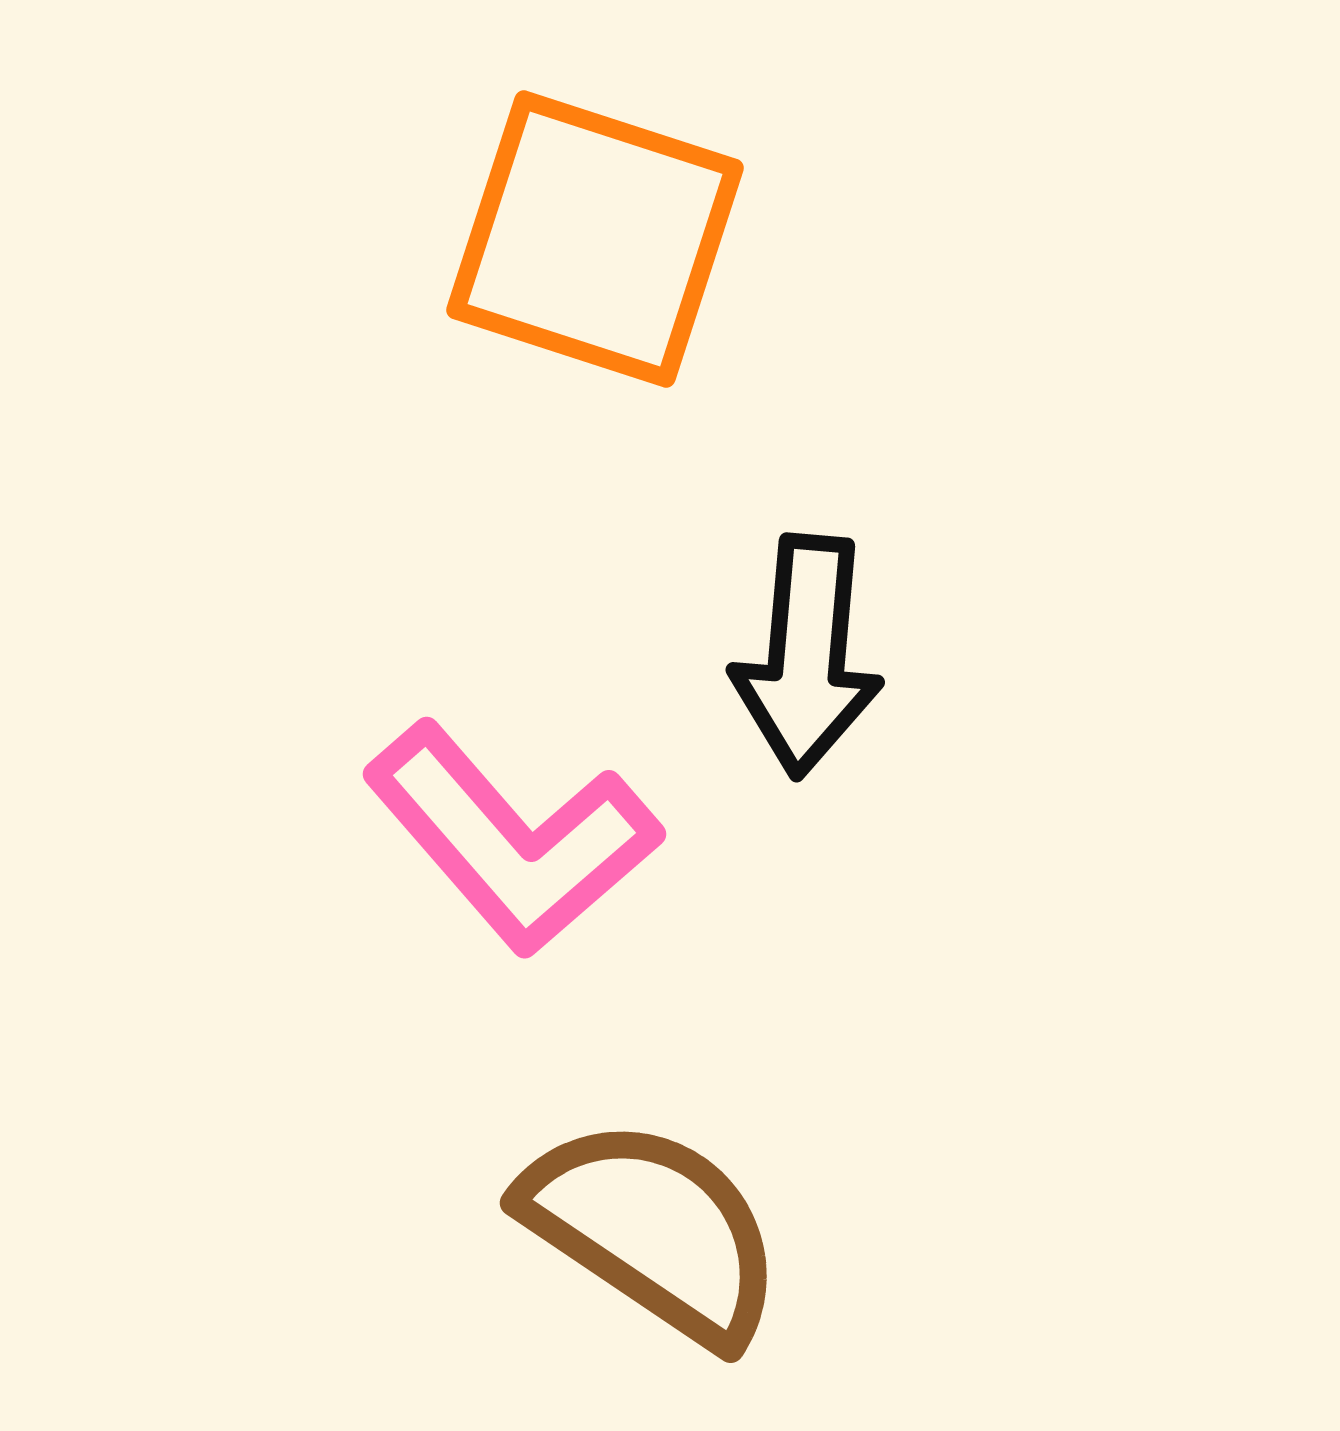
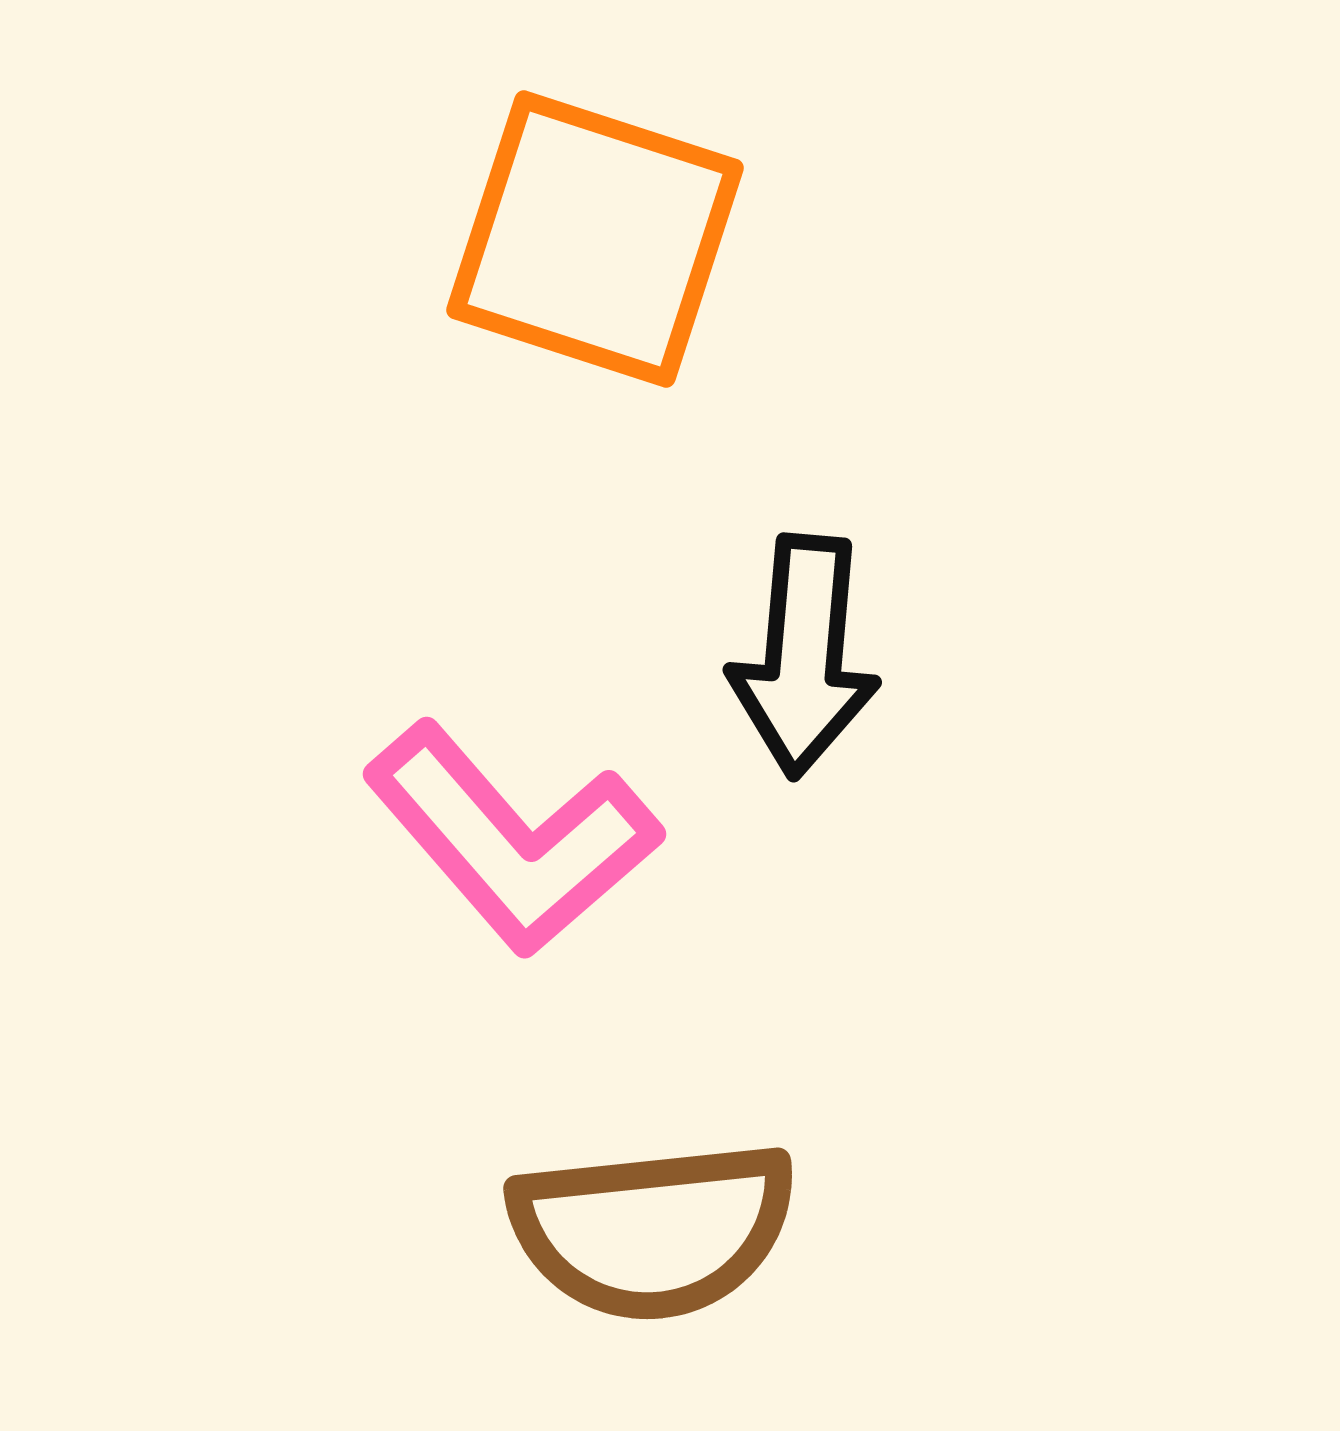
black arrow: moved 3 px left
brown semicircle: rotated 140 degrees clockwise
